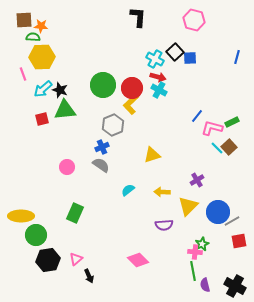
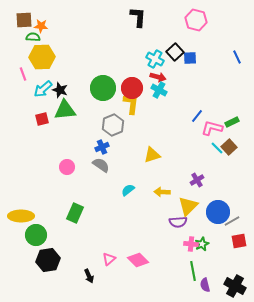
pink hexagon at (194, 20): moved 2 px right
blue line at (237, 57): rotated 40 degrees counterclockwise
green circle at (103, 85): moved 3 px down
yellow L-shape at (131, 104): rotated 140 degrees clockwise
purple semicircle at (164, 225): moved 14 px right, 3 px up
pink cross at (195, 252): moved 4 px left, 8 px up
pink triangle at (76, 259): moved 33 px right
